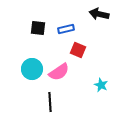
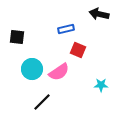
black square: moved 21 px left, 9 px down
cyan star: rotated 24 degrees counterclockwise
black line: moved 8 px left; rotated 48 degrees clockwise
